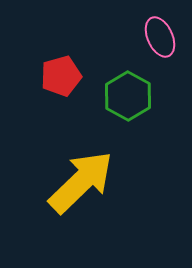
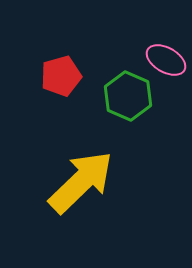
pink ellipse: moved 6 px right, 23 px down; rotated 36 degrees counterclockwise
green hexagon: rotated 6 degrees counterclockwise
